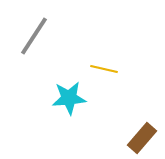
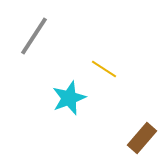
yellow line: rotated 20 degrees clockwise
cyan star: rotated 16 degrees counterclockwise
